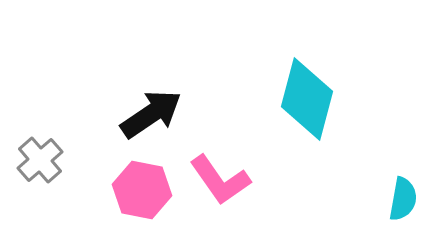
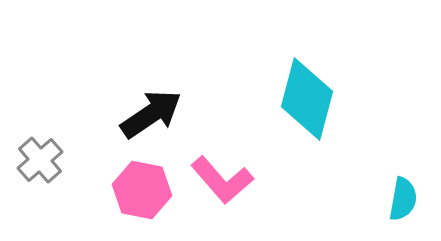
pink L-shape: moved 2 px right; rotated 6 degrees counterclockwise
